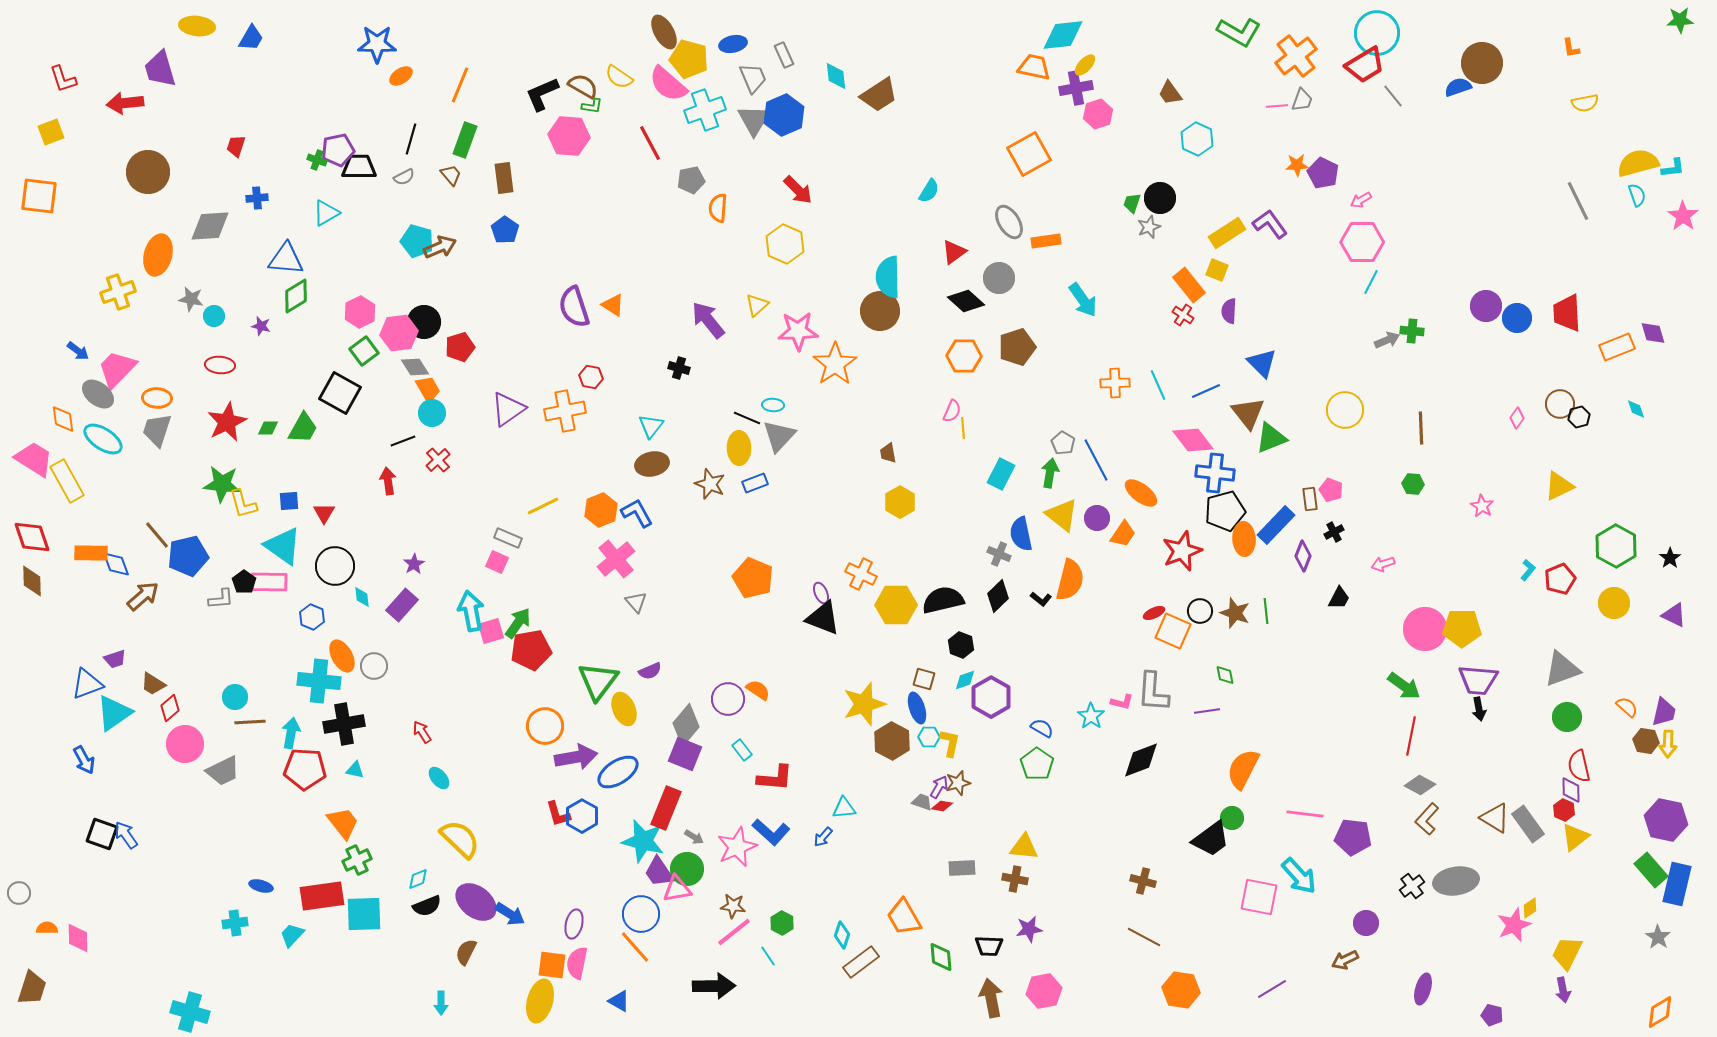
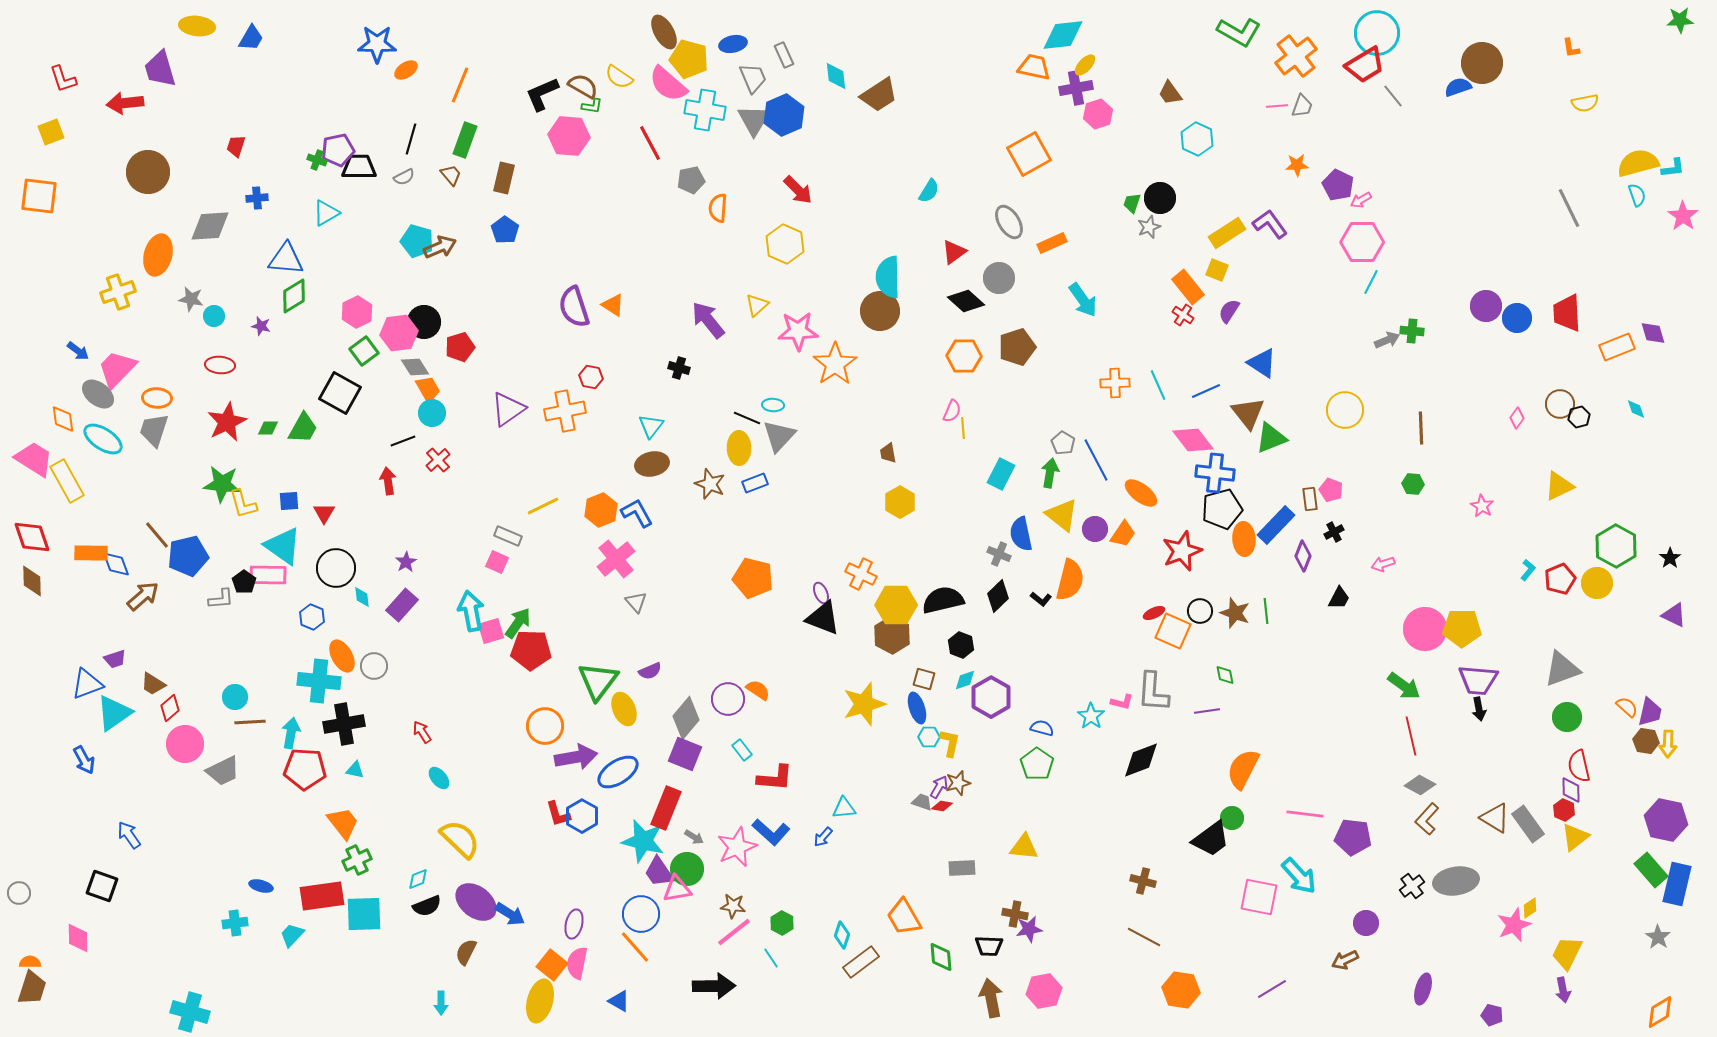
orange ellipse at (401, 76): moved 5 px right, 6 px up
gray trapezoid at (1302, 100): moved 6 px down
cyan cross at (705, 110): rotated 30 degrees clockwise
purple pentagon at (1323, 173): moved 15 px right, 12 px down
brown rectangle at (504, 178): rotated 20 degrees clockwise
gray line at (1578, 201): moved 9 px left, 7 px down
orange rectangle at (1046, 241): moved 6 px right, 2 px down; rotated 16 degrees counterclockwise
orange rectangle at (1189, 285): moved 1 px left, 2 px down
green diamond at (296, 296): moved 2 px left
purple semicircle at (1229, 311): rotated 30 degrees clockwise
pink hexagon at (360, 312): moved 3 px left
blue triangle at (1262, 363): rotated 12 degrees counterclockwise
gray trapezoid at (157, 430): moved 3 px left
black pentagon at (1225, 511): moved 3 px left, 2 px up
purple circle at (1097, 518): moved 2 px left, 11 px down
gray rectangle at (508, 538): moved 2 px up
purple star at (414, 564): moved 8 px left, 2 px up
black circle at (335, 566): moved 1 px right, 2 px down
orange pentagon at (753, 578): rotated 9 degrees counterclockwise
pink rectangle at (269, 582): moved 1 px left, 7 px up
yellow circle at (1614, 603): moved 17 px left, 20 px up
red pentagon at (531, 650): rotated 12 degrees clockwise
purple trapezoid at (1664, 712): moved 14 px left
gray diamond at (686, 725): moved 7 px up
blue semicircle at (1042, 728): rotated 15 degrees counterclockwise
red line at (1411, 736): rotated 24 degrees counterclockwise
brown hexagon at (892, 741): moved 106 px up
black square at (102, 834): moved 52 px down
blue arrow at (126, 835): moved 3 px right
brown cross at (1015, 879): moved 35 px down
orange semicircle at (47, 928): moved 17 px left, 34 px down
cyan line at (768, 956): moved 3 px right, 2 px down
orange square at (552, 965): rotated 32 degrees clockwise
